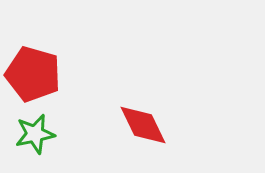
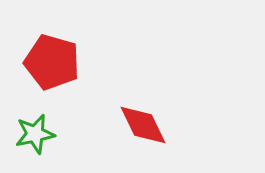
red pentagon: moved 19 px right, 12 px up
